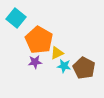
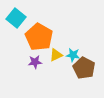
orange pentagon: moved 3 px up
yellow triangle: moved 1 px left, 2 px down
cyan star: moved 9 px right, 11 px up
